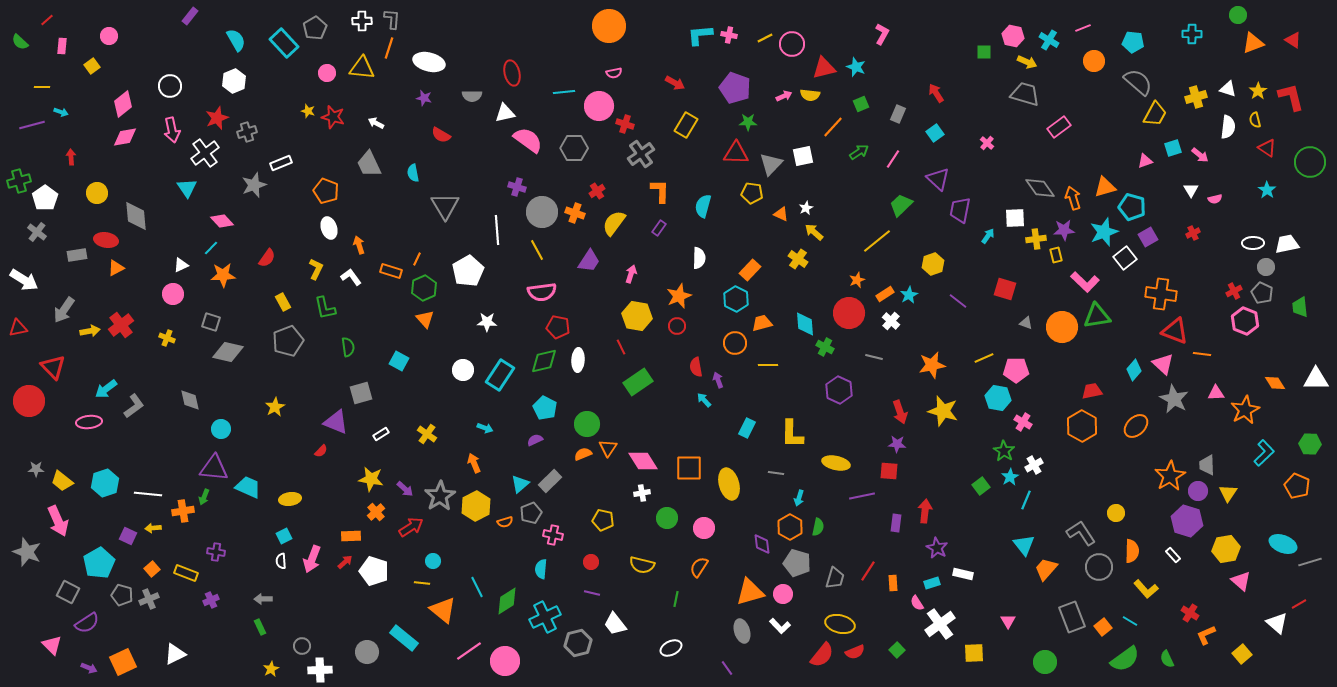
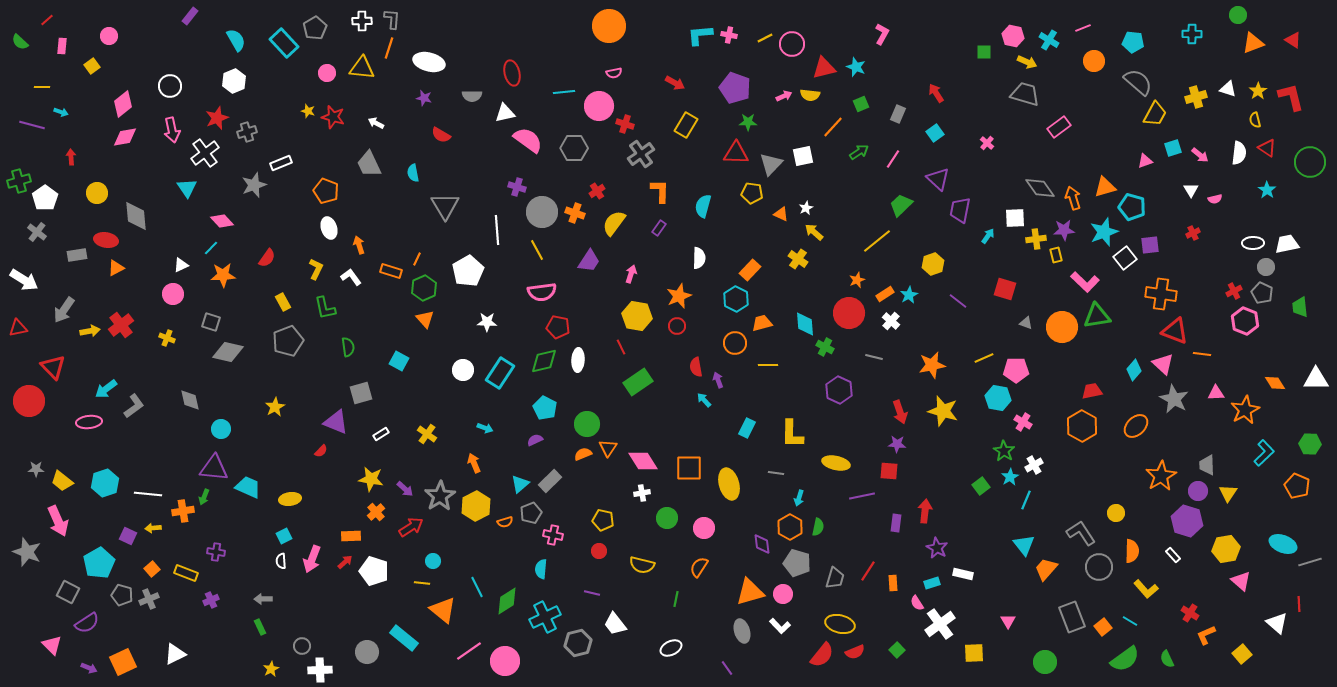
purple line at (32, 125): rotated 30 degrees clockwise
white semicircle at (1228, 127): moved 11 px right, 26 px down
purple square at (1148, 237): moved 2 px right, 8 px down; rotated 24 degrees clockwise
cyan rectangle at (500, 375): moved 2 px up
orange star at (1170, 476): moved 9 px left
red circle at (591, 562): moved 8 px right, 11 px up
red line at (1299, 604): rotated 63 degrees counterclockwise
